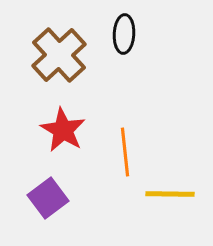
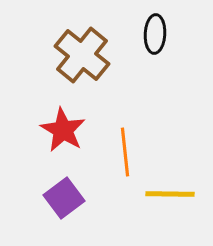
black ellipse: moved 31 px right
brown cross: moved 23 px right; rotated 8 degrees counterclockwise
purple square: moved 16 px right
